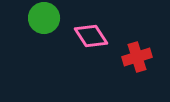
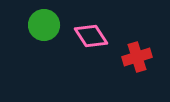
green circle: moved 7 px down
